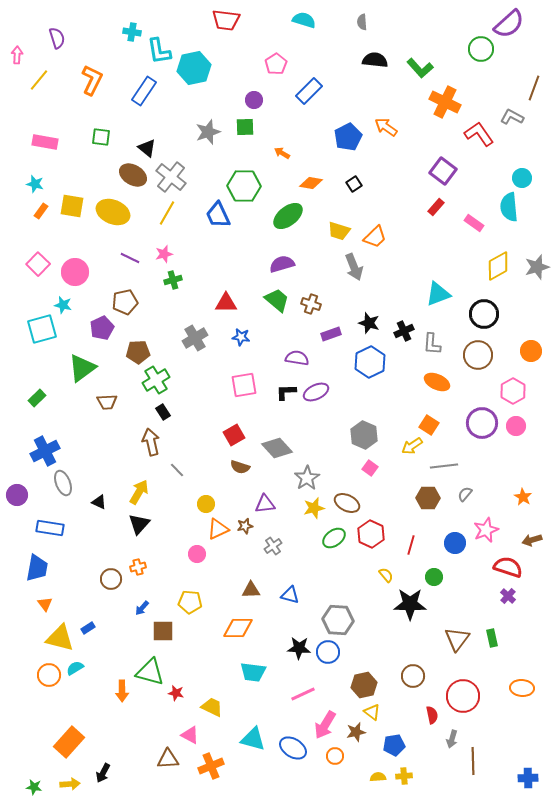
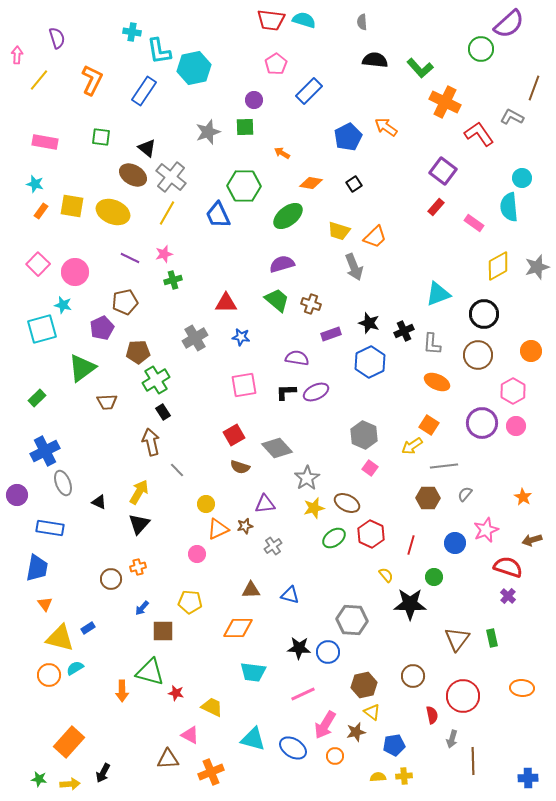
red trapezoid at (226, 20): moved 45 px right
gray hexagon at (338, 620): moved 14 px right
orange cross at (211, 766): moved 6 px down
green star at (34, 787): moved 5 px right, 8 px up
